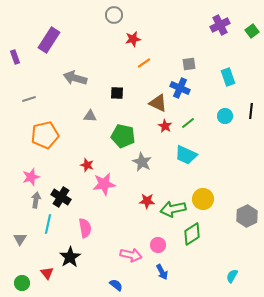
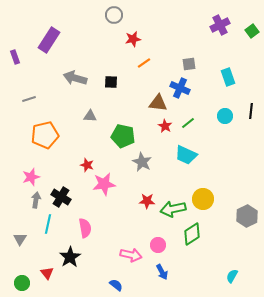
black square at (117, 93): moved 6 px left, 11 px up
brown triangle at (158, 103): rotated 18 degrees counterclockwise
